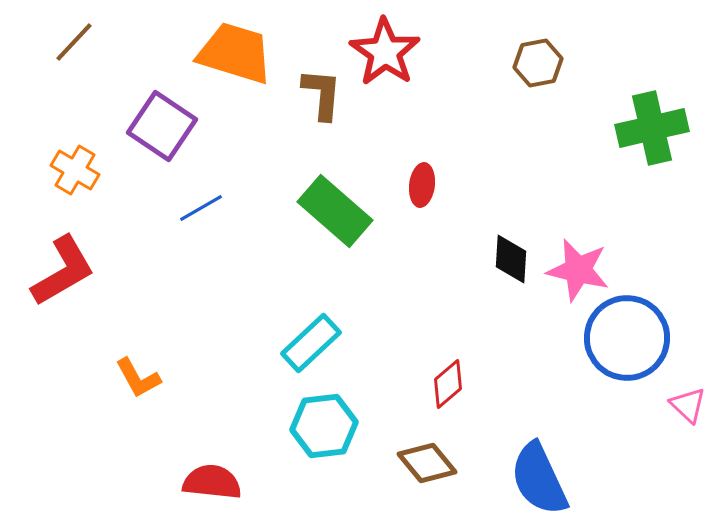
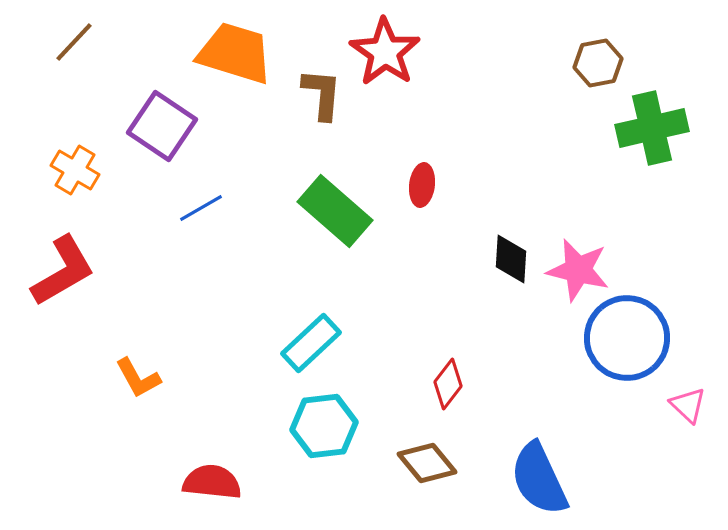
brown hexagon: moved 60 px right
red diamond: rotated 12 degrees counterclockwise
